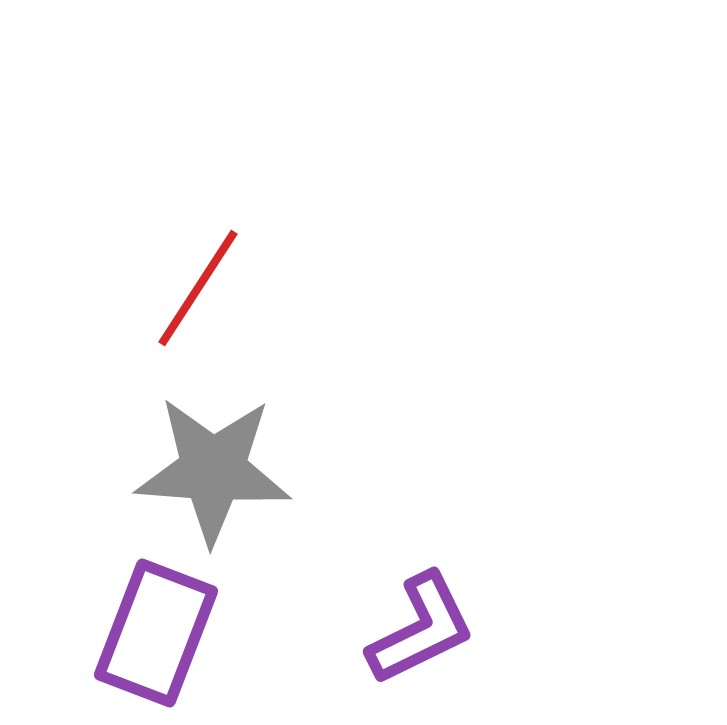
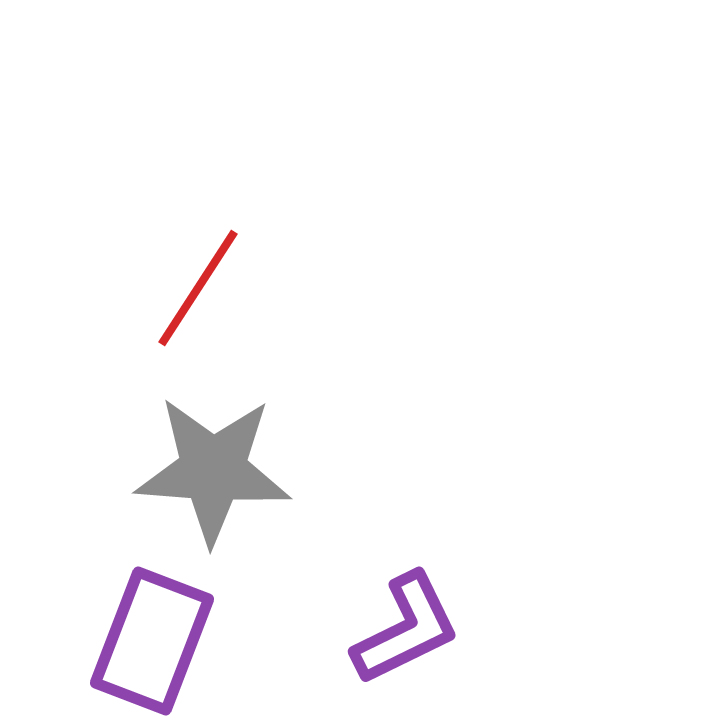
purple L-shape: moved 15 px left
purple rectangle: moved 4 px left, 8 px down
